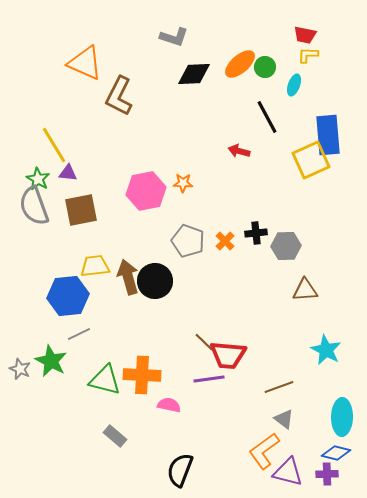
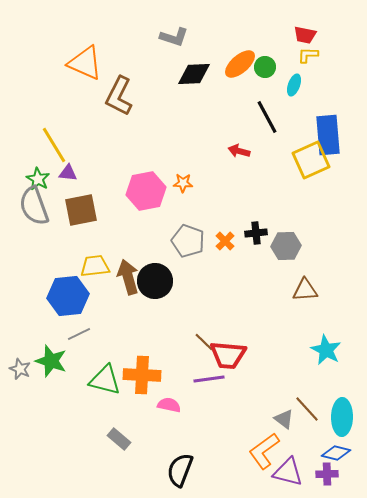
green star at (51, 361): rotated 8 degrees counterclockwise
brown line at (279, 387): moved 28 px right, 22 px down; rotated 68 degrees clockwise
gray rectangle at (115, 436): moved 4 px right, 3 px down
